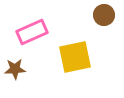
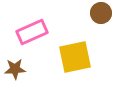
brown circle: moved 3 px left, 2 px up
